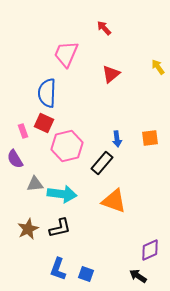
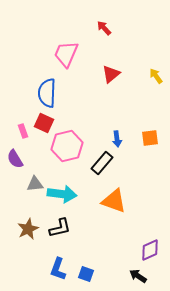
yellow arrow: moved 2 px left, 9 px down
